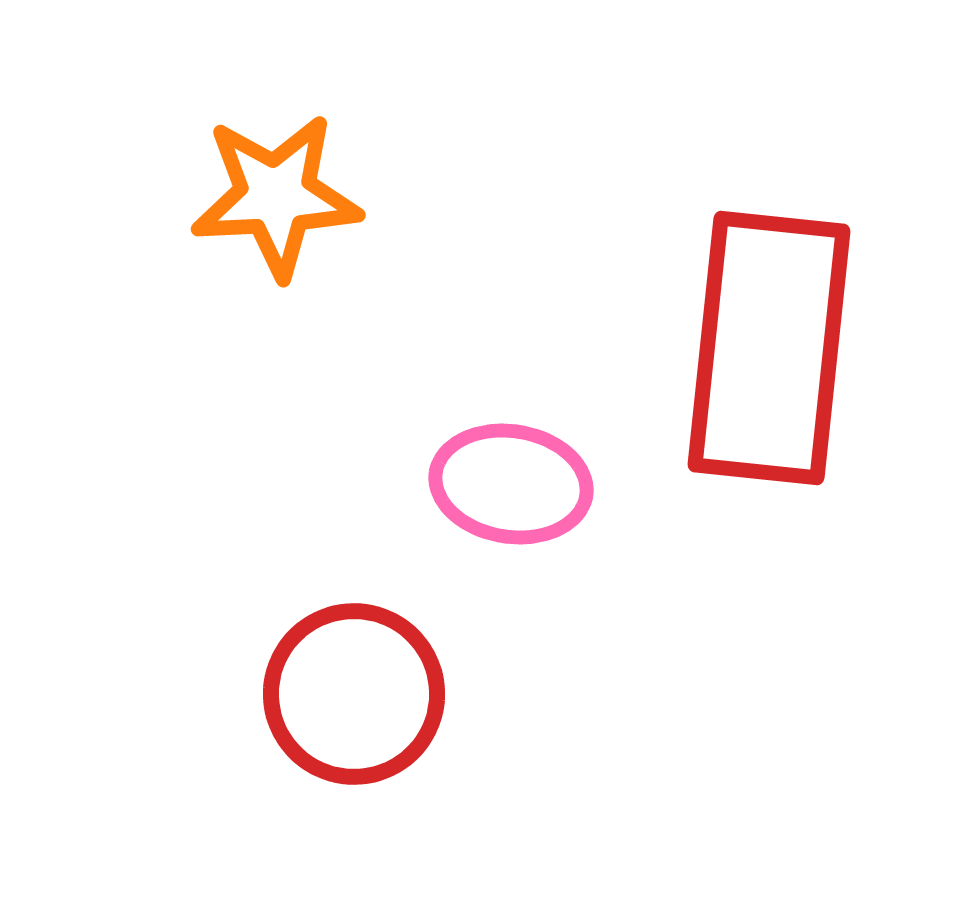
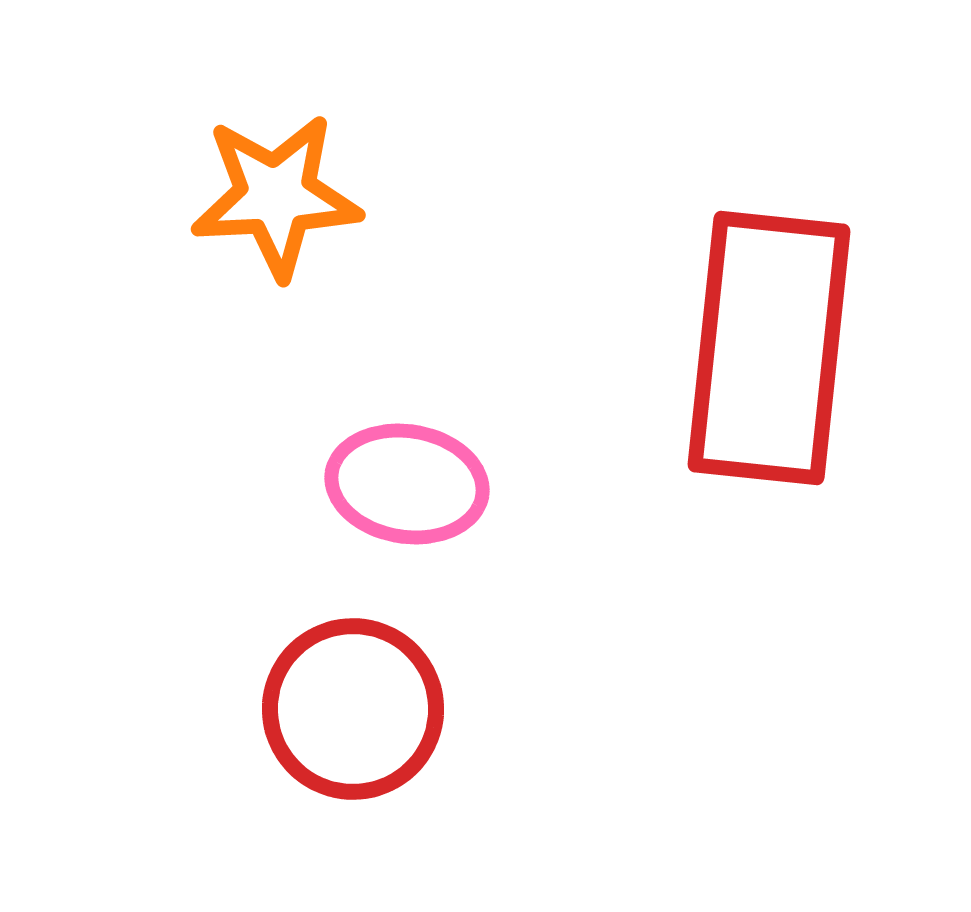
pink ellipse: moved 104 px left
red circle: moved 1 px left, 15 px down
